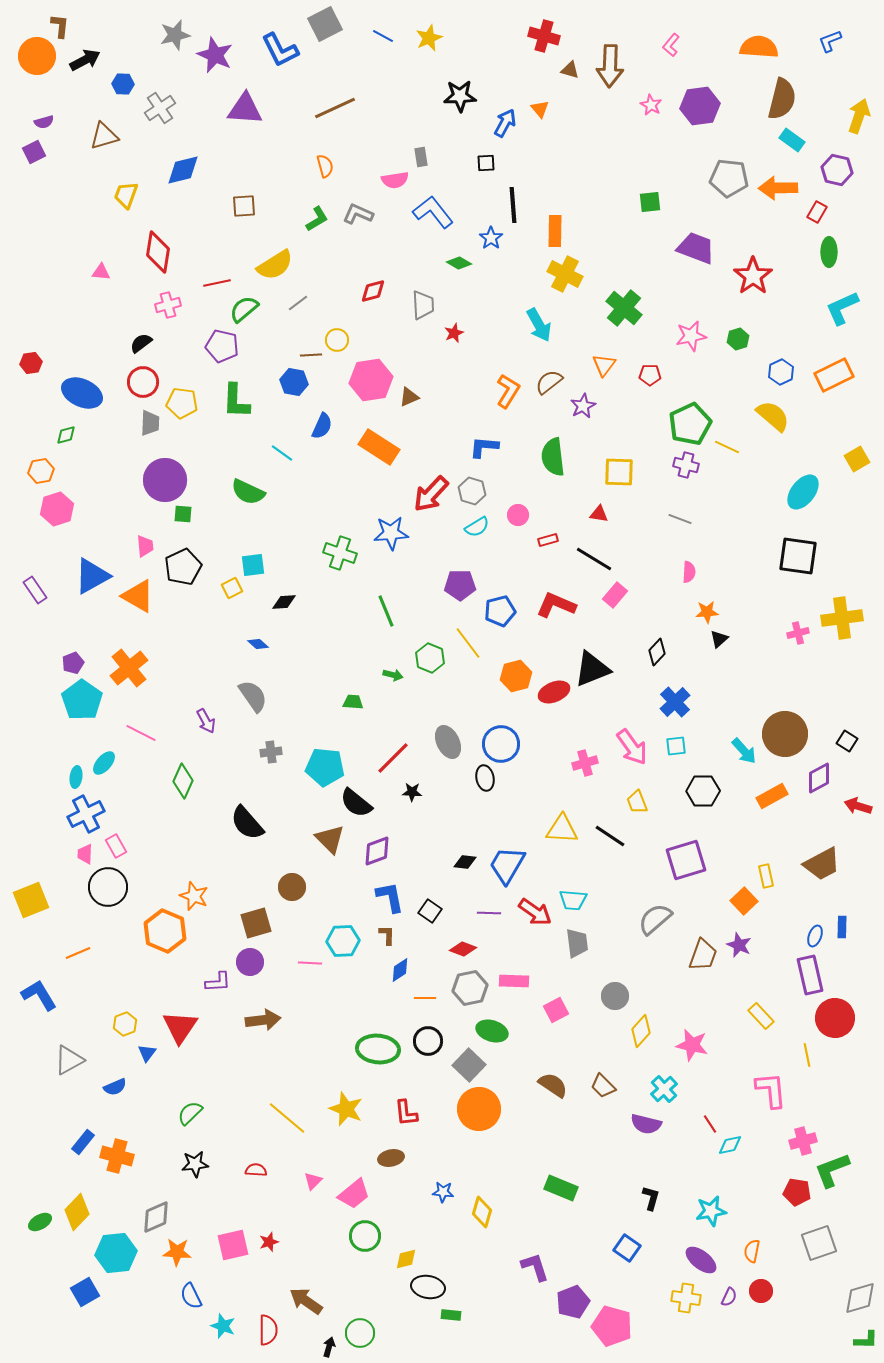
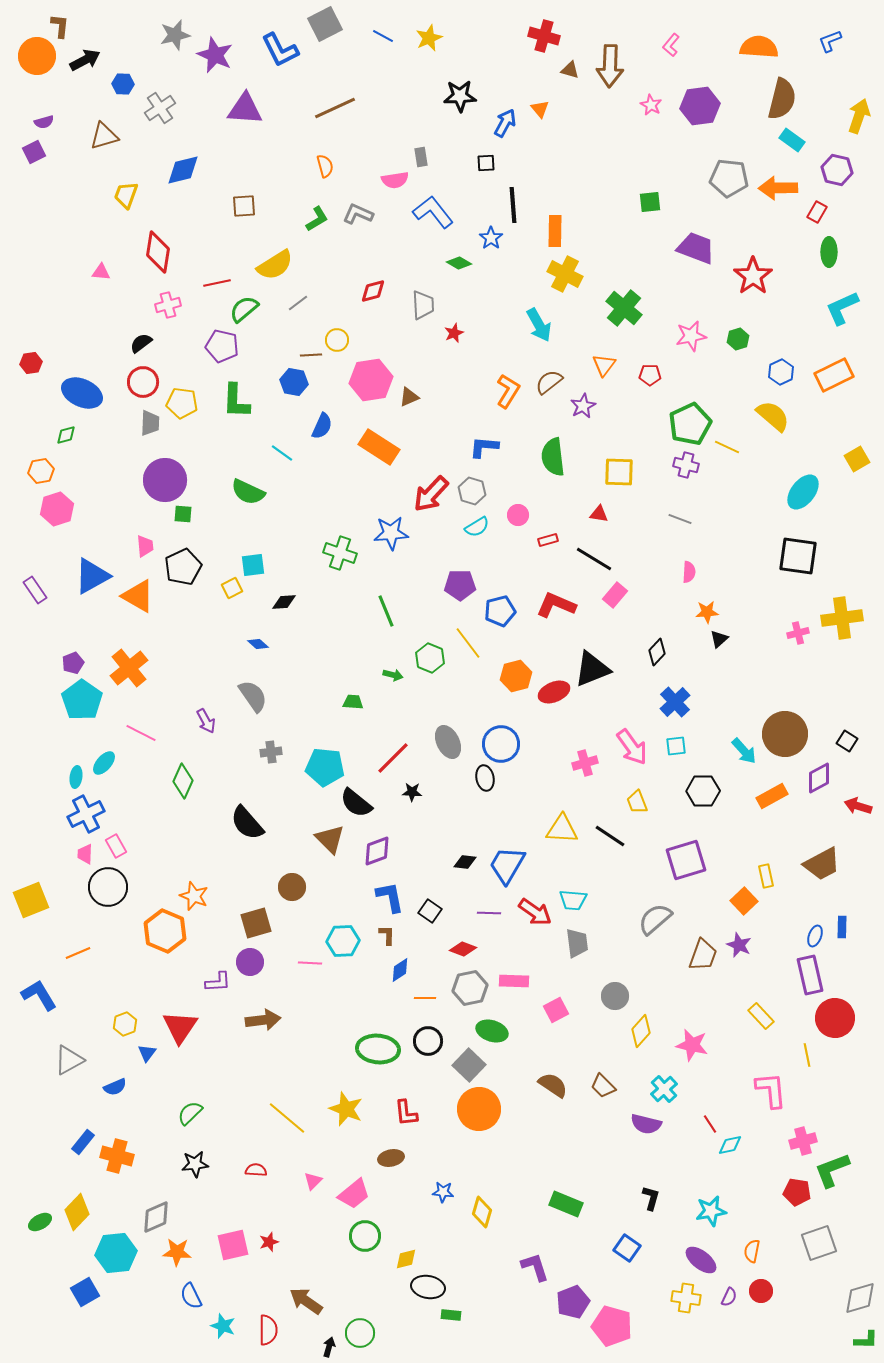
green rectangle at (561, 1188): moved 5 px right, 16 px down
